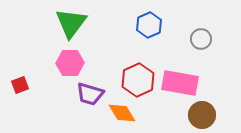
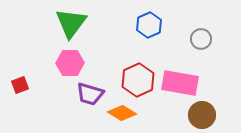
orange diamond: rotated 28 degrees counterclockwise
